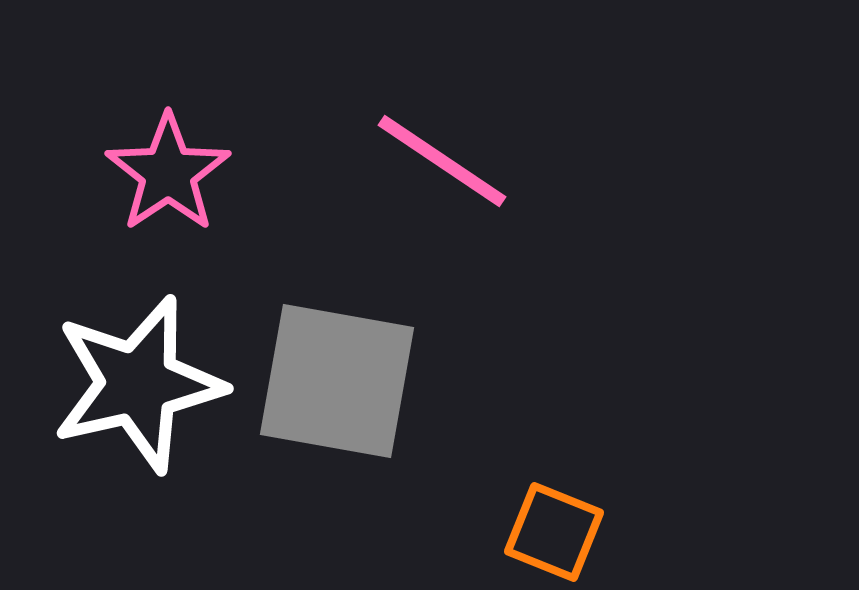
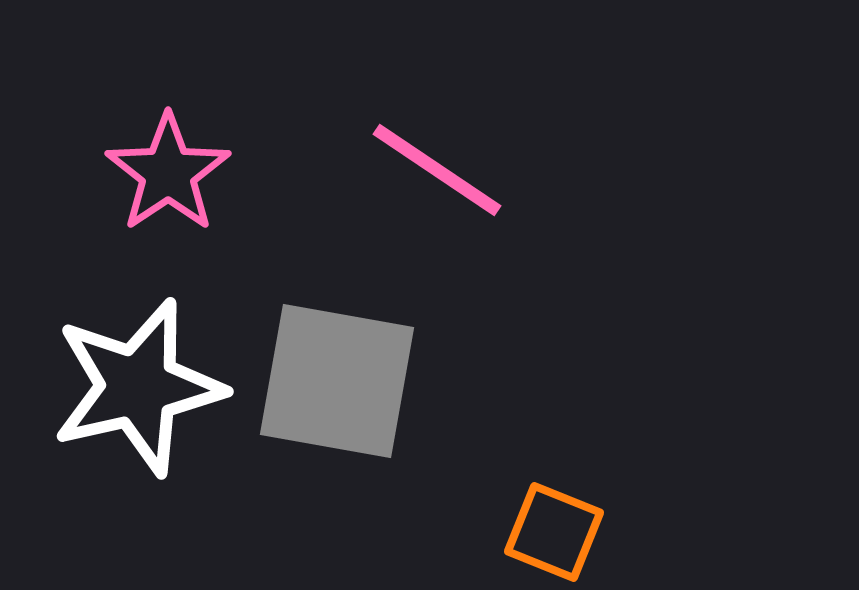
pink line: moved 5 px left, 9 px down
white star: moved 3 px down
